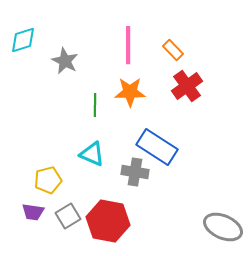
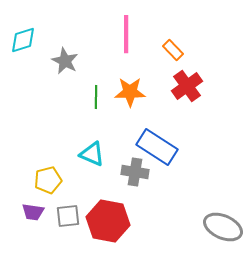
pink line: moved 2 px left, 11 px up
green line: moved 1 px right, 8 px up
gray square: rotated 25 degrees clockwise
